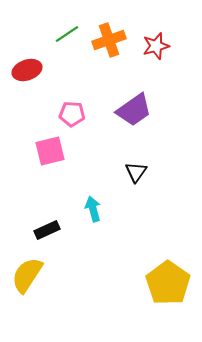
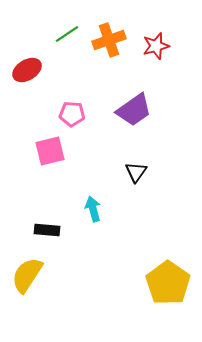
red ellipse: rotated 12 degrees counterclockwise
black rectangle: rotated 30 degrees clockwise
